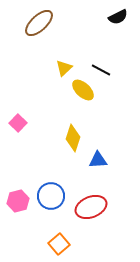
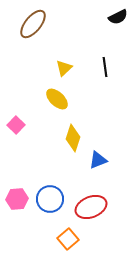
brown ellipse: moved 6 px left, 1 px down; rotated 8 degrees counterclockwise
black line: moved 4 px right, 3 px up; rotated 54 degrees clockwise
yellow ellipse: moved 26 px left, 9 px down
pink square: moved 2 px left, 2 px down
blue triangle: rotated 18 degrees counterclockwise
blue circle: moved 1 px left, 3 px down
pink hexagon: moved 1 px left, 2 px up; rotated 10 degrees clockwise
orange square: moved 9 px right, 5 px up
